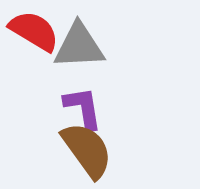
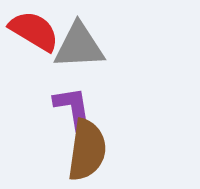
purple L-shape: moved 10 px left
brown semicircle: rotated 44 degrees clockwise
